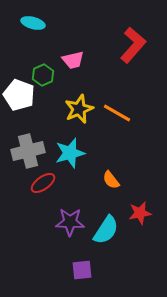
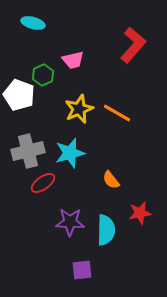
cyan semicircle: rotated 32 degrees counterclockwise
